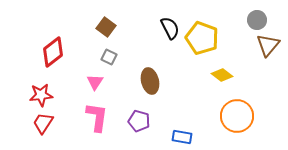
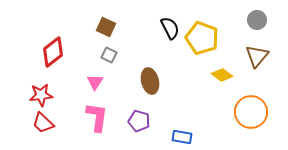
brown square: rotated 12 degrees counterclockwise
brown triangle: moved 11 px left, 11 px down
gray square: moved 2 px up
orange circle: moved 14 px right, 4 px up
red trapezoid: rotated 80 degrees counterclockwise
